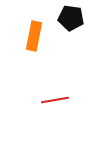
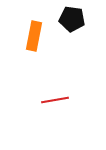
black pentagon: moved 1 px right, 1 px down
